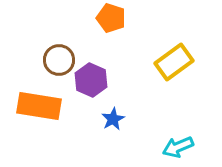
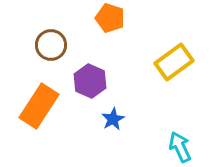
orange pentagon: moved 1 px left
brown circle: moved 8 px left, 15 px up
purple hexagon: moved 1 px left, 1 px down
orange rectangle: rotated 66 degrees counterclockwise
cyan arrow: moved 2 px right; rotated 88 degrees clockwise
